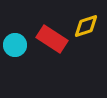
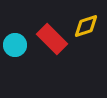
red rectangle: rotated 12 degrees clockwise
